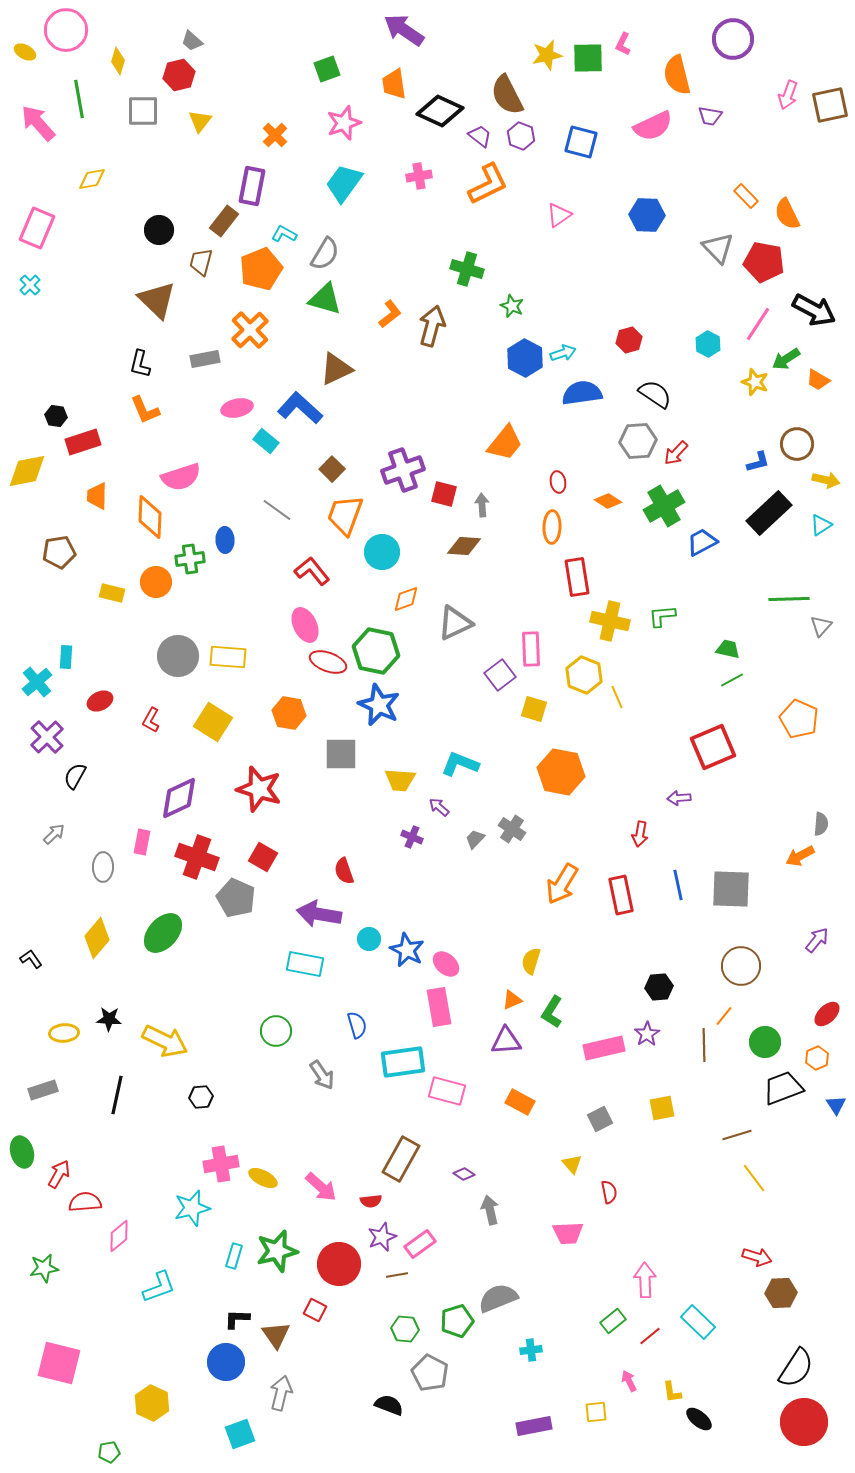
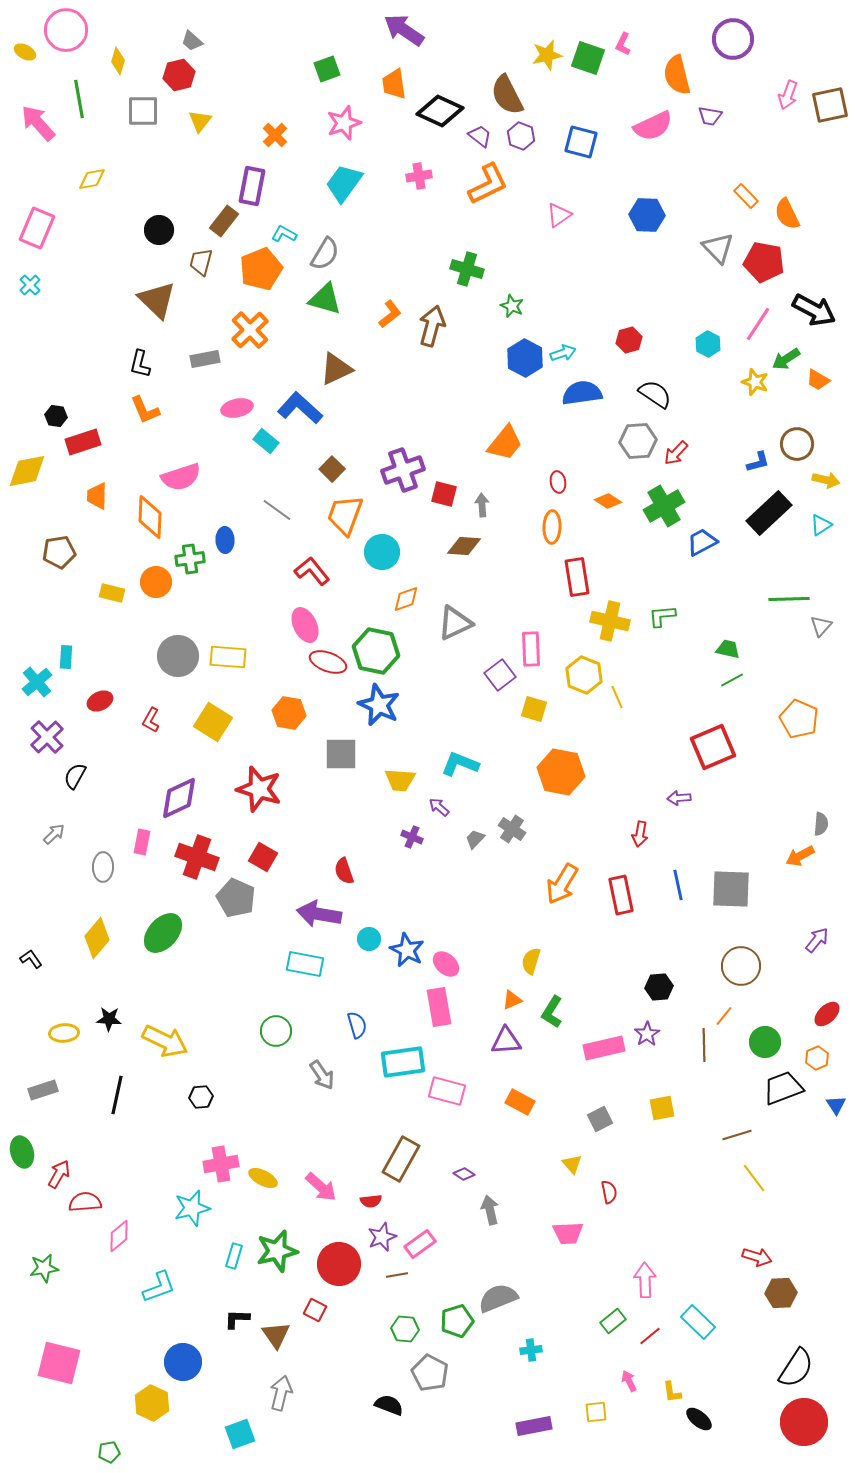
green square at (588, 58): rotated 20 degrees clockwise
blue circle at (226, 1362): moved 43 px left
